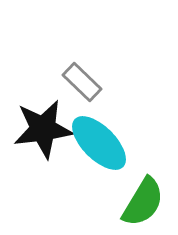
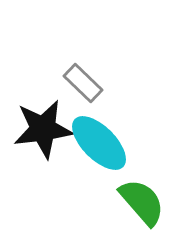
gray rectangle: moved 1 px right, 1 px down
green semicircle: moved 1 px left; rotated 72 degrees counterclockwise
